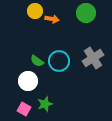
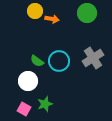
green circle: moved 1 px right
